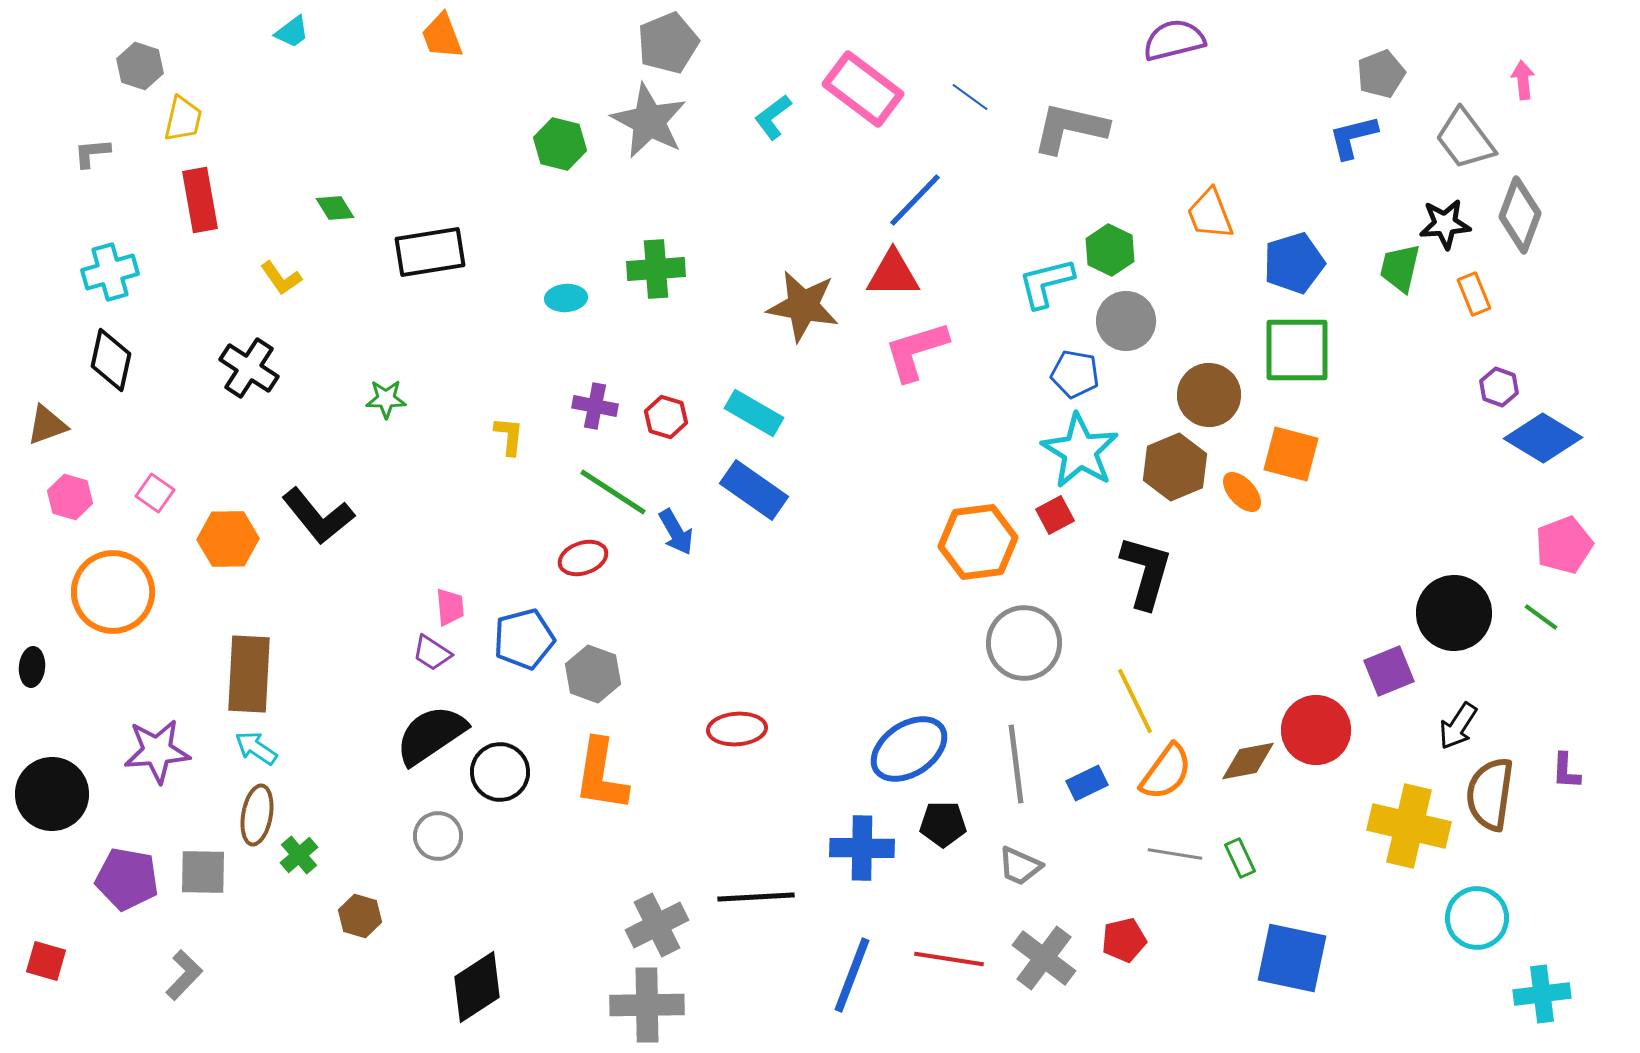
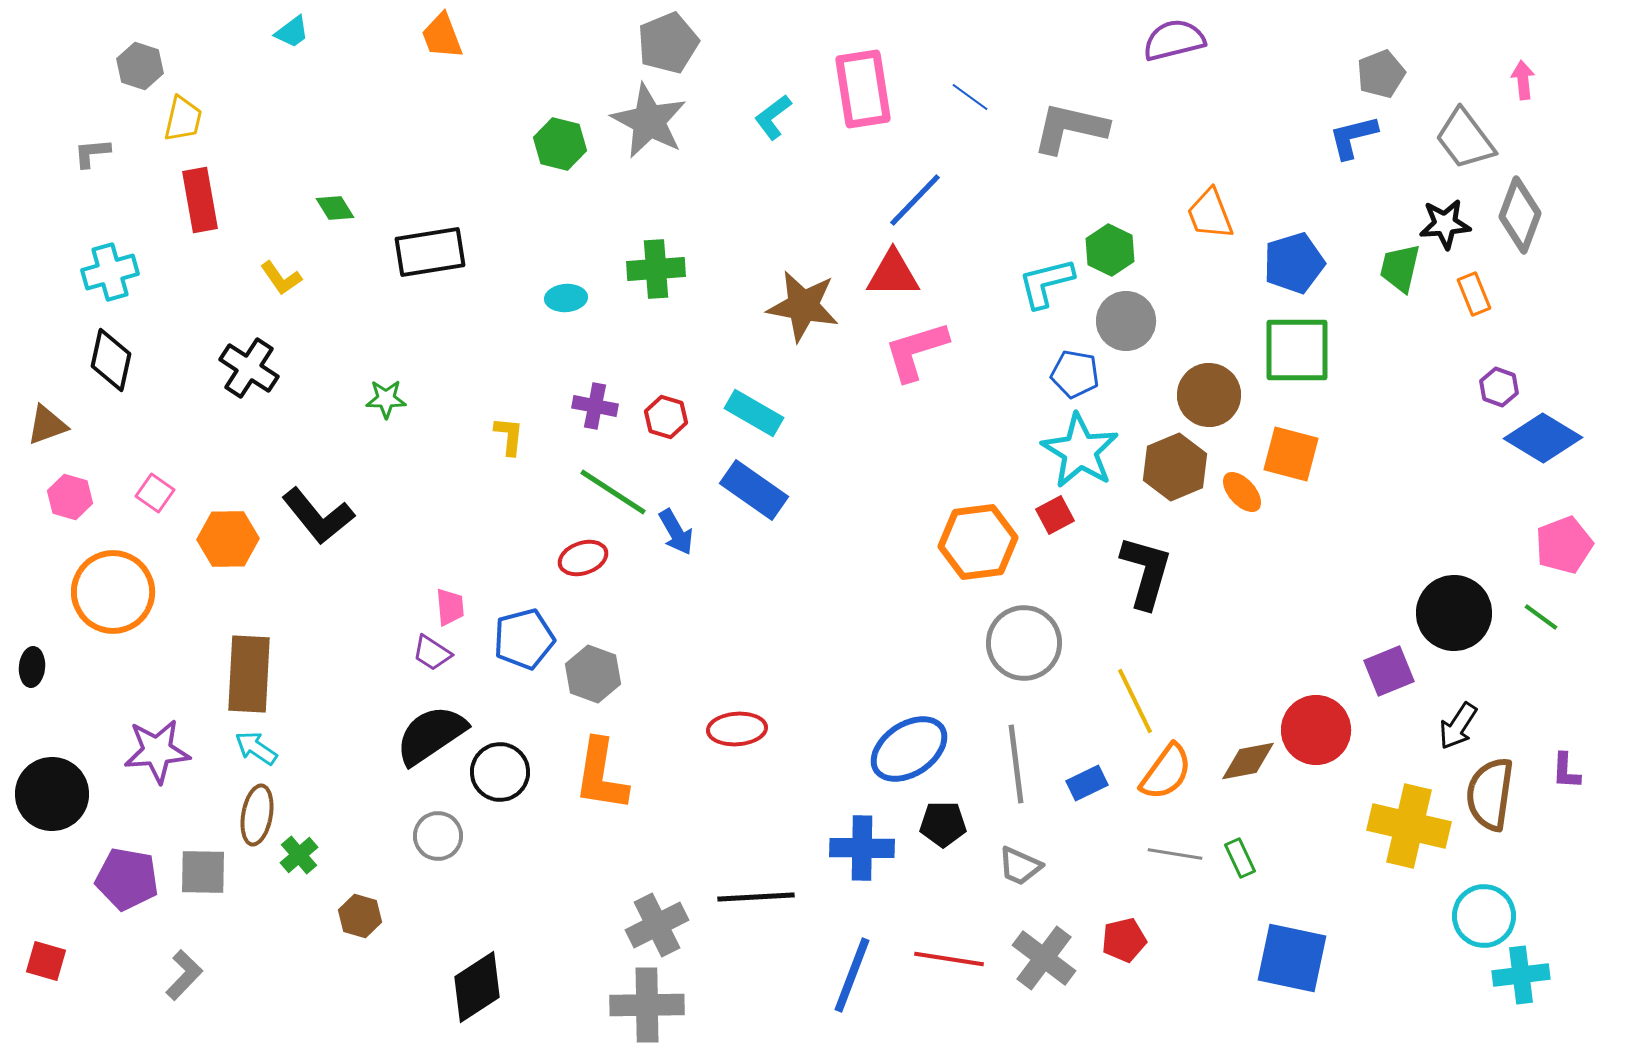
pink rectangle at (863, 89): rotated 44 degrees clockwise
cyan circle at (1477, 918): moved 7 px right, 2 px up
cyan cross at (1542, 994): moved 21 px left, 19 px up
